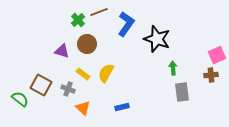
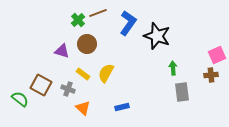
brown line: moved 1 px left, 1 px down
blue L-shape: moved 2 px right, 1 px up
black star: moved 3 px up
